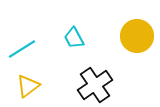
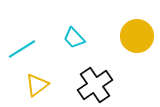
cyan trapezoid: rotated 15 degrees counterclockwise
yellow triangle: moved 9 px right, 1 px up
